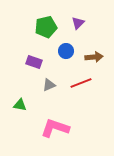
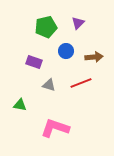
gray triangle: rotated 40 degrees clockwise
